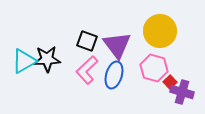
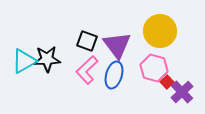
red square: moved 3 px left
purple cross: rotated 30 degrees clockwise
